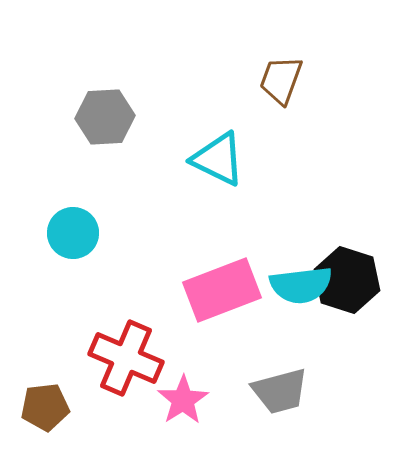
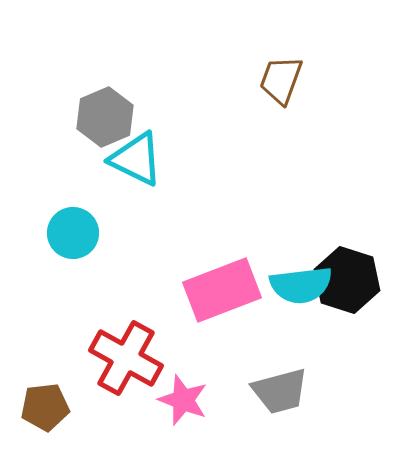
gray hexagon: rotated 20 degrees counterclockwise
cyan triangle: moved 82 px left
red cross: rotated 6 degrees clockwise
pink star: rotated 18 degrees counterclockwise
